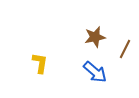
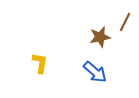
brown star: moved 5 px right
brown line: moved 27 px up
